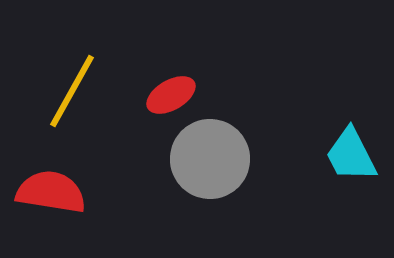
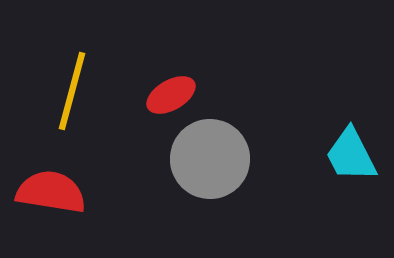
yellow line: rotated 14 degrees counterclockwise
